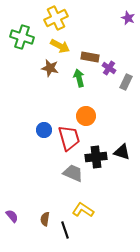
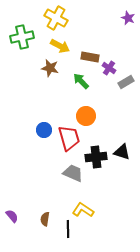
yellow cross: rotated 35 degrees counterclockwise
green cross: rotated 30 degrees counterclockwise
green arrow: moved 2 px right, 3 px down; rotated 30 degrees counterclockwise
gray rectangle: rotated 35 degrees clockwise
black line: moved 3 px right, 1 px up; rotated 18 degrees clockwise
